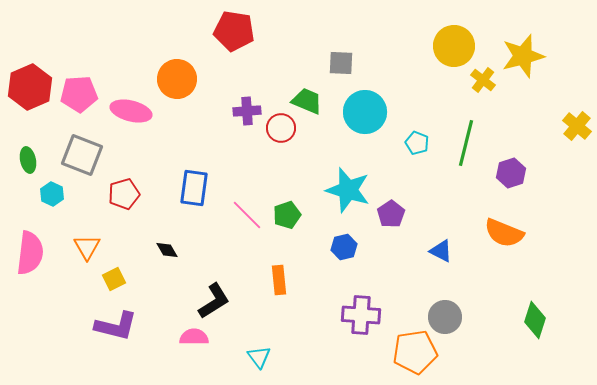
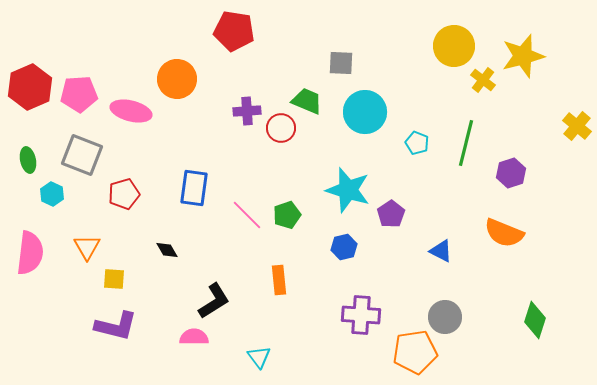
yellow square at (114, 279): rotated 30 degrees clockwise
